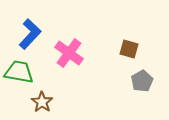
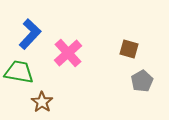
pink cross: moved 1 px left; rotated 12 degrees clockwise
